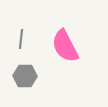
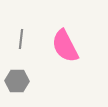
gray hexagon: moved 8 px left, 5 px down
